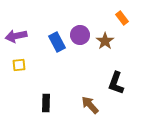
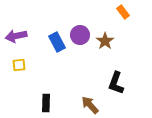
orange rectangle: moved 1 px right, 6 px up
